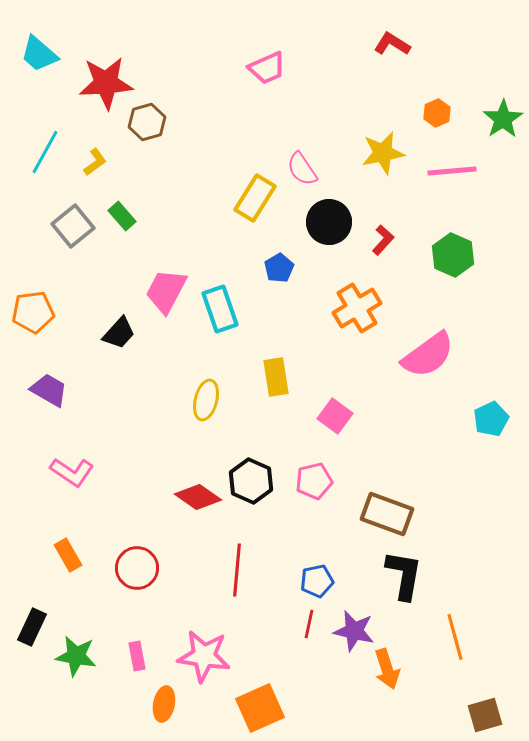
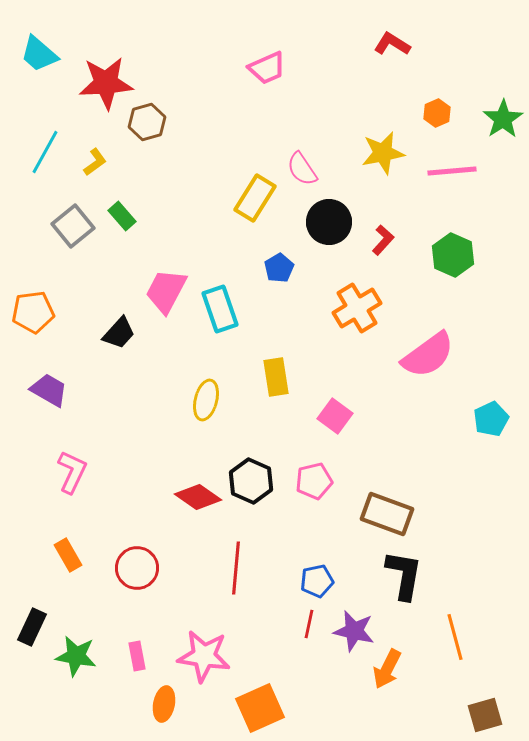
pink L-shape at (72, 472): rotated 99 degrees counterclockwise
red line at (237, 570): moved 1 px left, 2 px up
orange arrow at (387, 669): rotated 45 degrees clockwise
